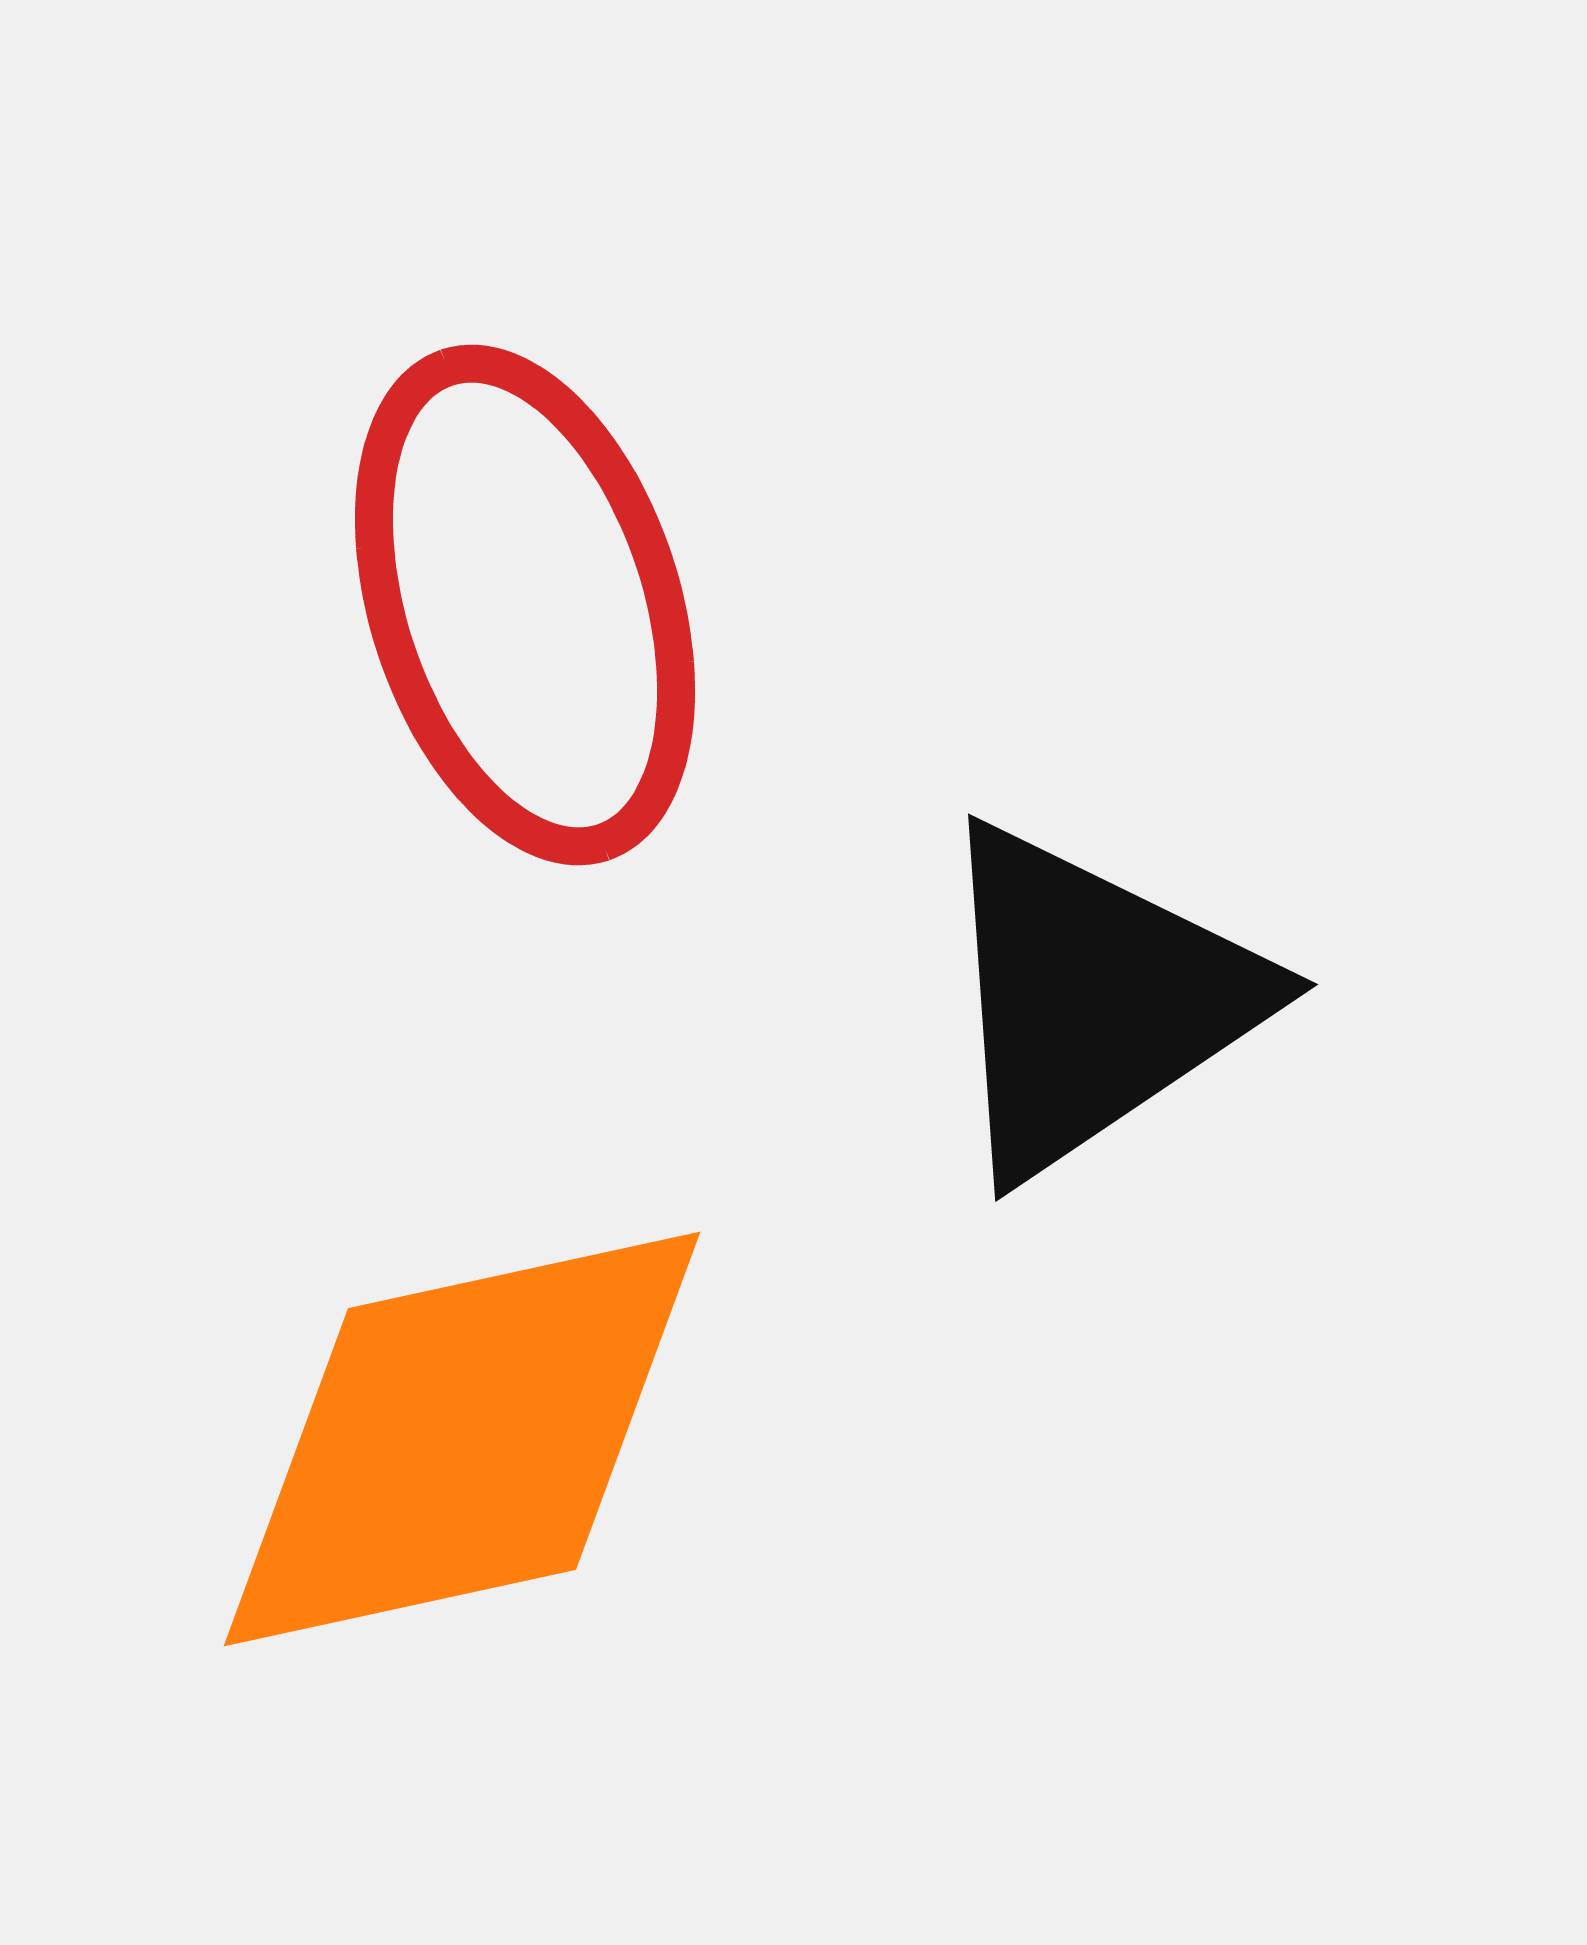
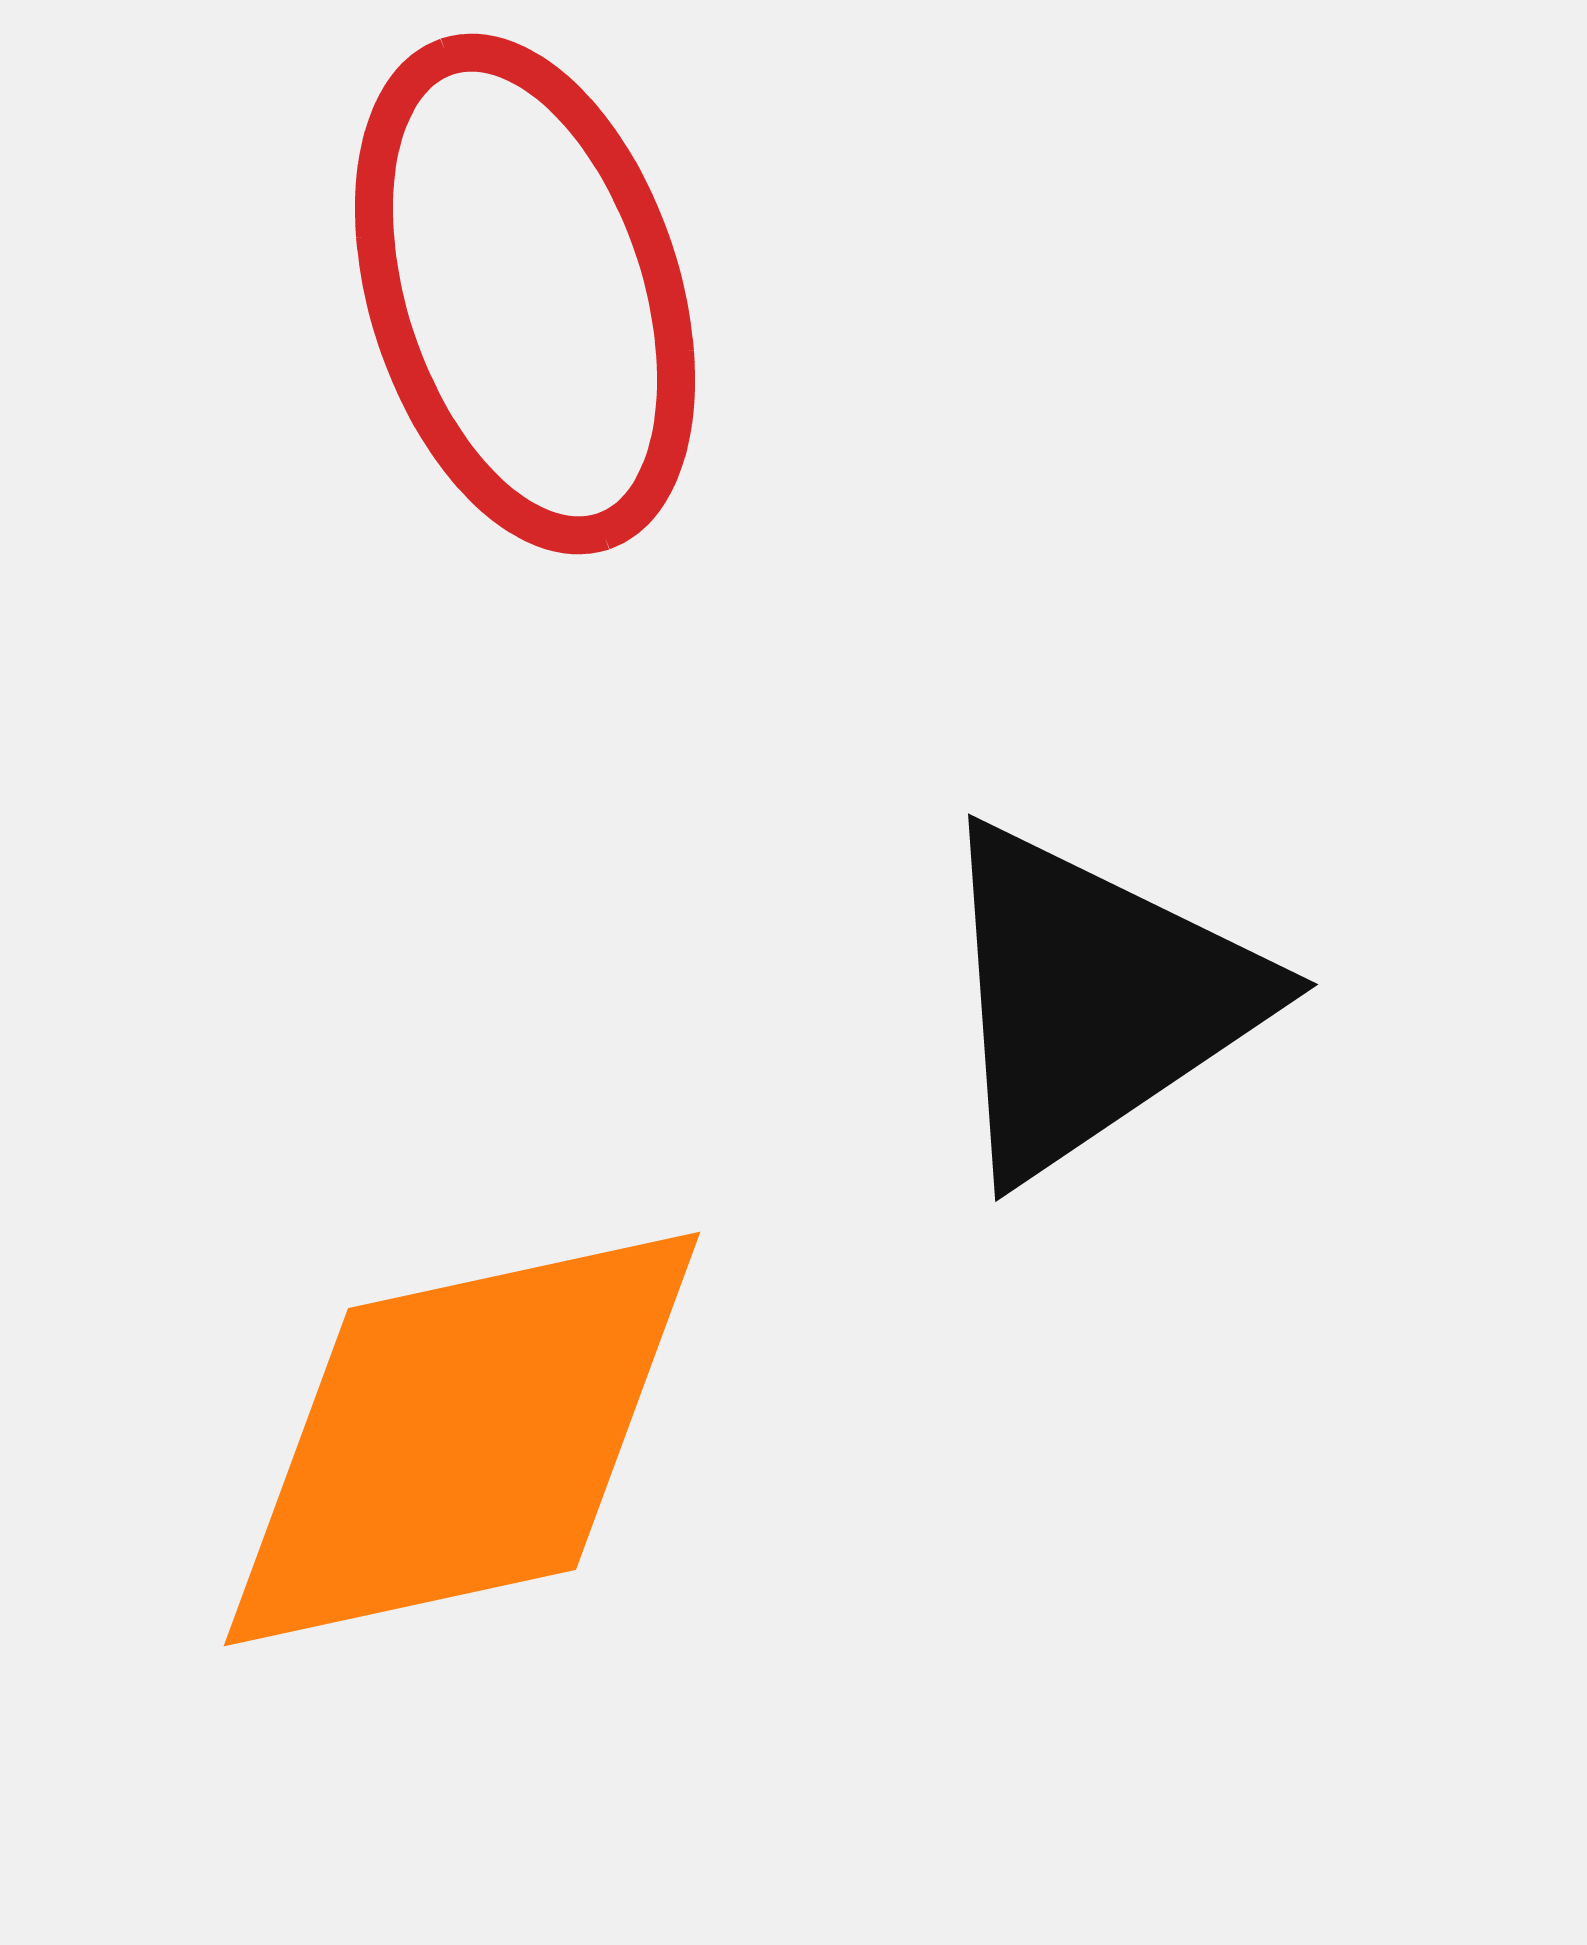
red ellipse: moved 311 px up
